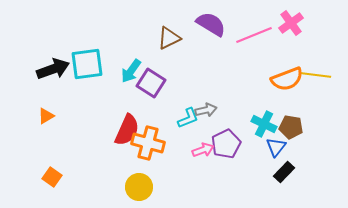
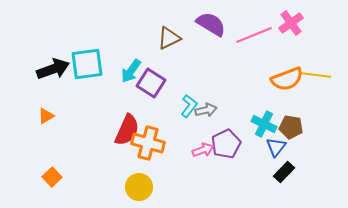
cyan L-shape: moved 1 px right, 12 px up; rotated 30 degrees counterclockwise
orange square: rotated 12 degrees clockwise
